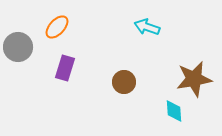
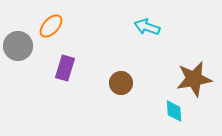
orange ellipse: moved 6 px left, 1 px up
gray circle: moved 1 px up
brown circle: moved 3 px left, 1 px down
